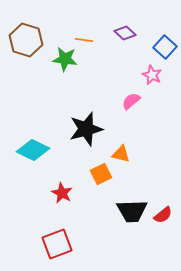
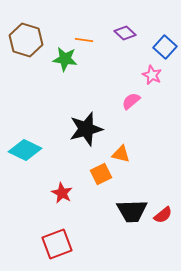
cyan diamond: moved 8 px left
